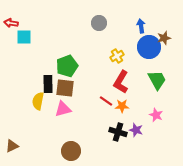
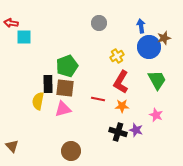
red line: moved 8 px left, 2 px up; rotated 24 degrees counterclockwise
brown triangle: rotated 48 degrees counterclockwise
